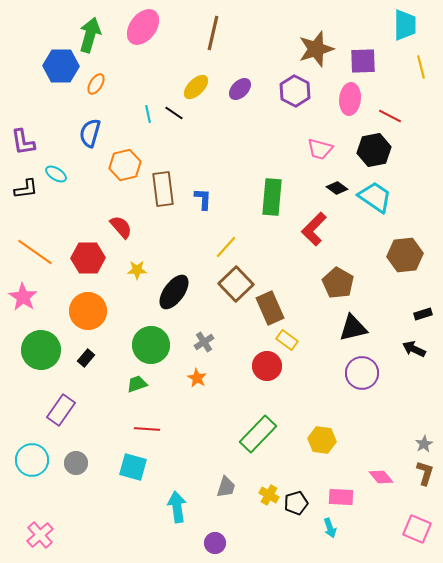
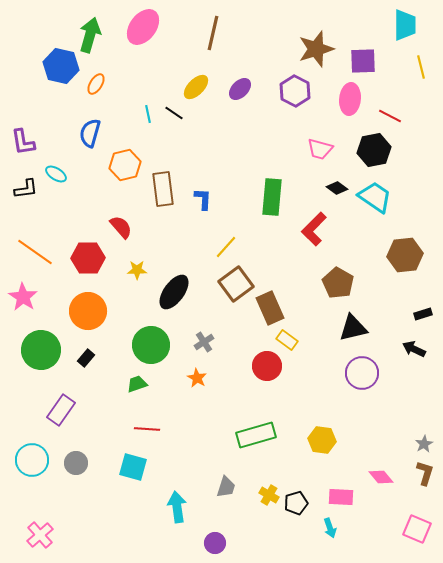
blue hexagon at (61, 66): rotated 12 degrees clockwise
brown square at (236, 284): rotated 8 degrees clockwise
green rectangle at (258, 434): moved 2 px left, 1 px down; rotated 30 degrees clockwise
